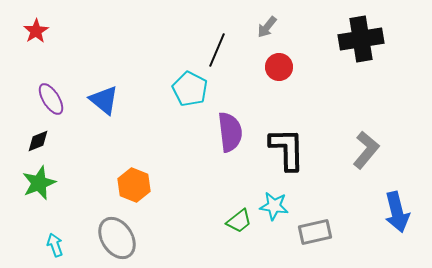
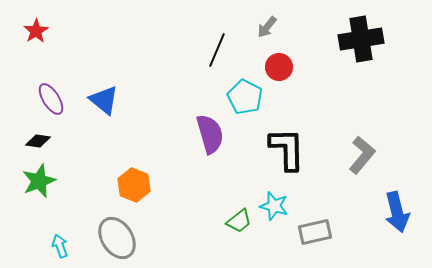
cyan pentagon: moved 55 px right, 8 px down
purple semicircle: moved 20 px left, 2 px down; rotated 9 degrees counterclockwise
black diamond: rotated 30 degrees clockwise
gray L-shape: moved 4 px left, 5 px down
green star: moved 2 px up
cyan star: rotated 8 degrees clockwise
cyan arrow: moved 5 px right, 1 px down
